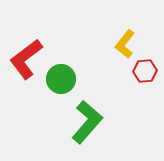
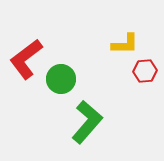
yellow L-shape: rotated 128 degrees counterclockwise
